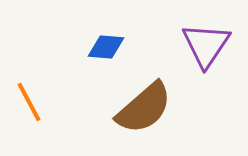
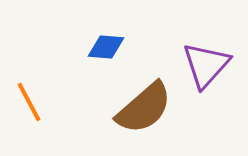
purple triangle: moved 20 px down; rotated 8 degrees clockwise
